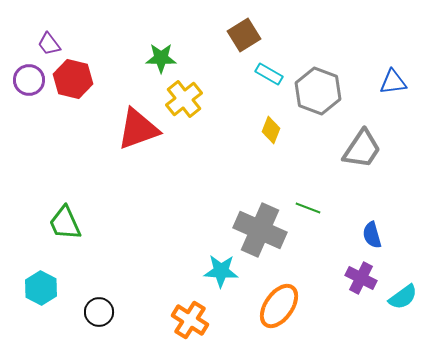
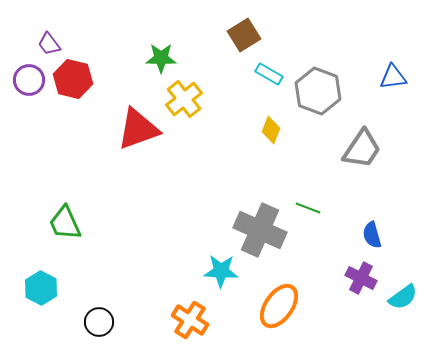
blue triangle: moved 5 px up
black circle: moved 10 px down
